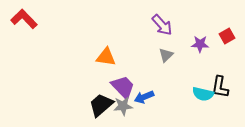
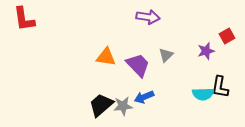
red L-shape: rotated 144 degrees counterclockwise
purple arrow: moved 14 px left, 8 px up; rotated 40 degrees counterclockwise
purple star: moved 6 px right, 7 px down; rotated 18 degrees counterclockwise
purple trapezoid: moved 15 px right, 22 px up
cyan semicircle: rotated 15 degrees counterclockwise
